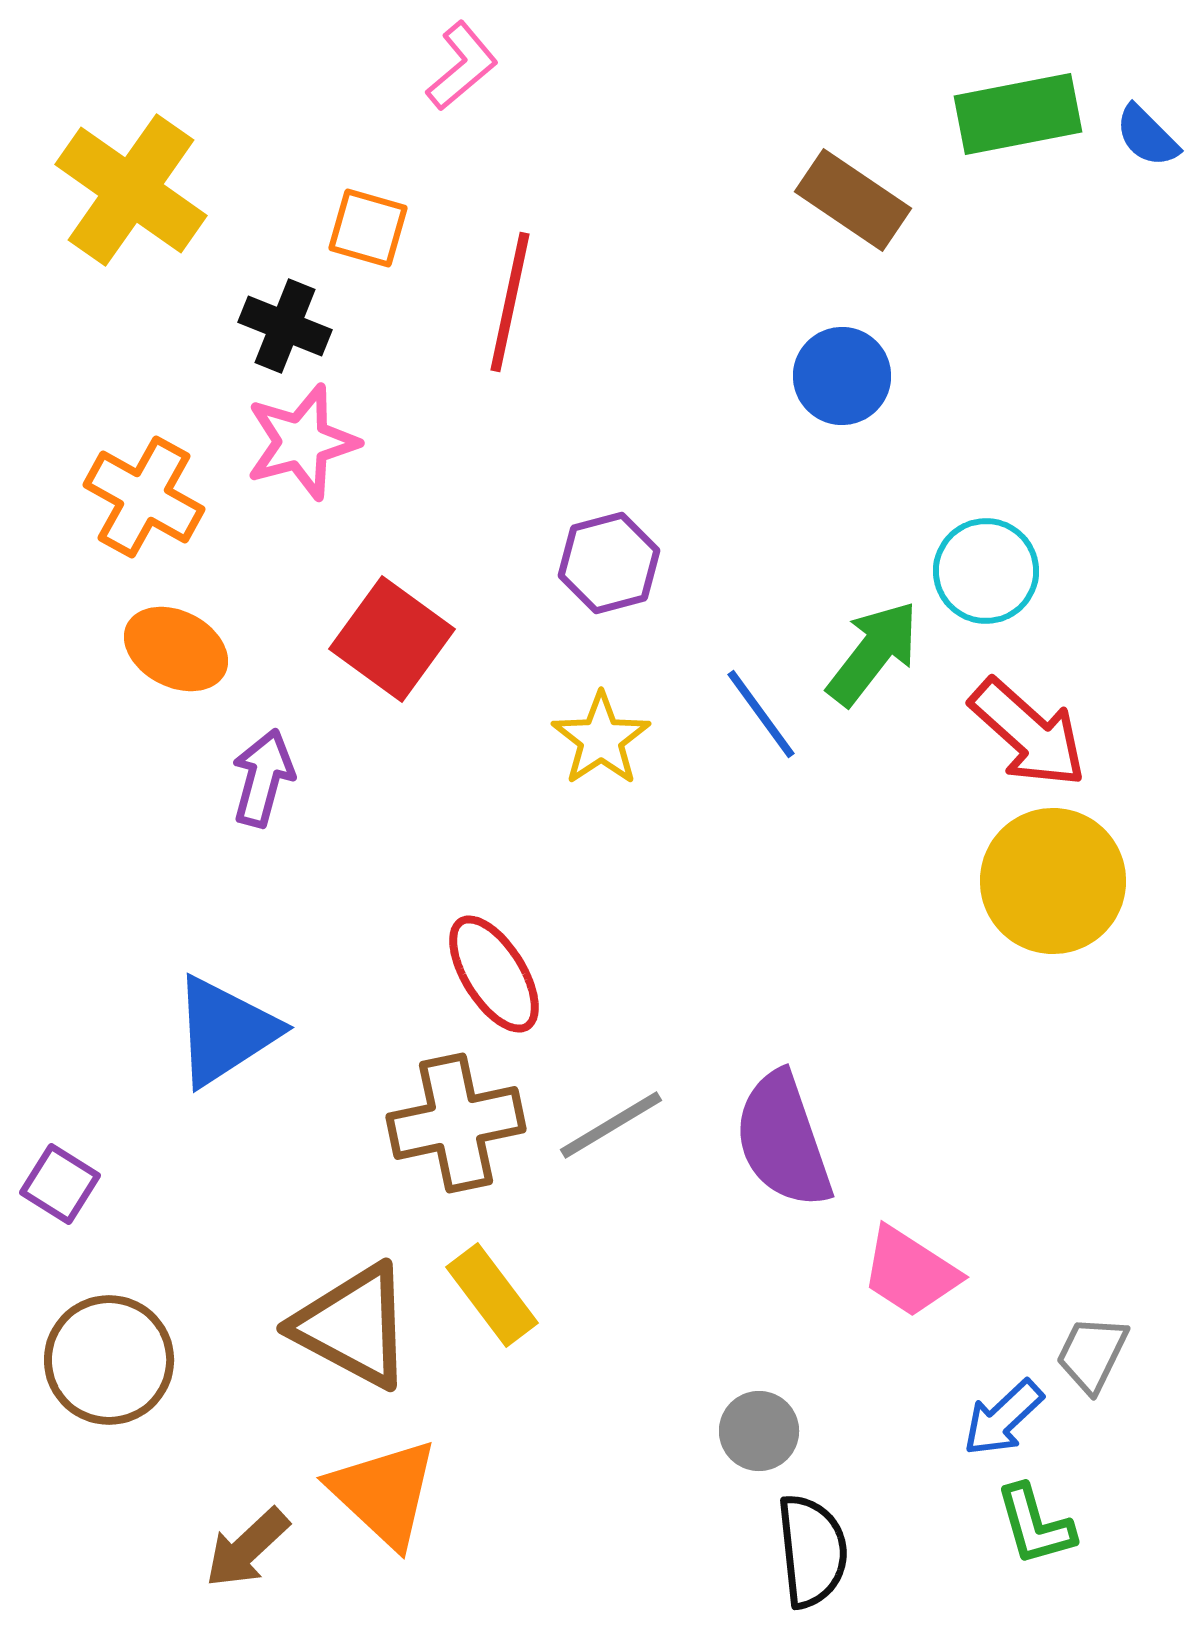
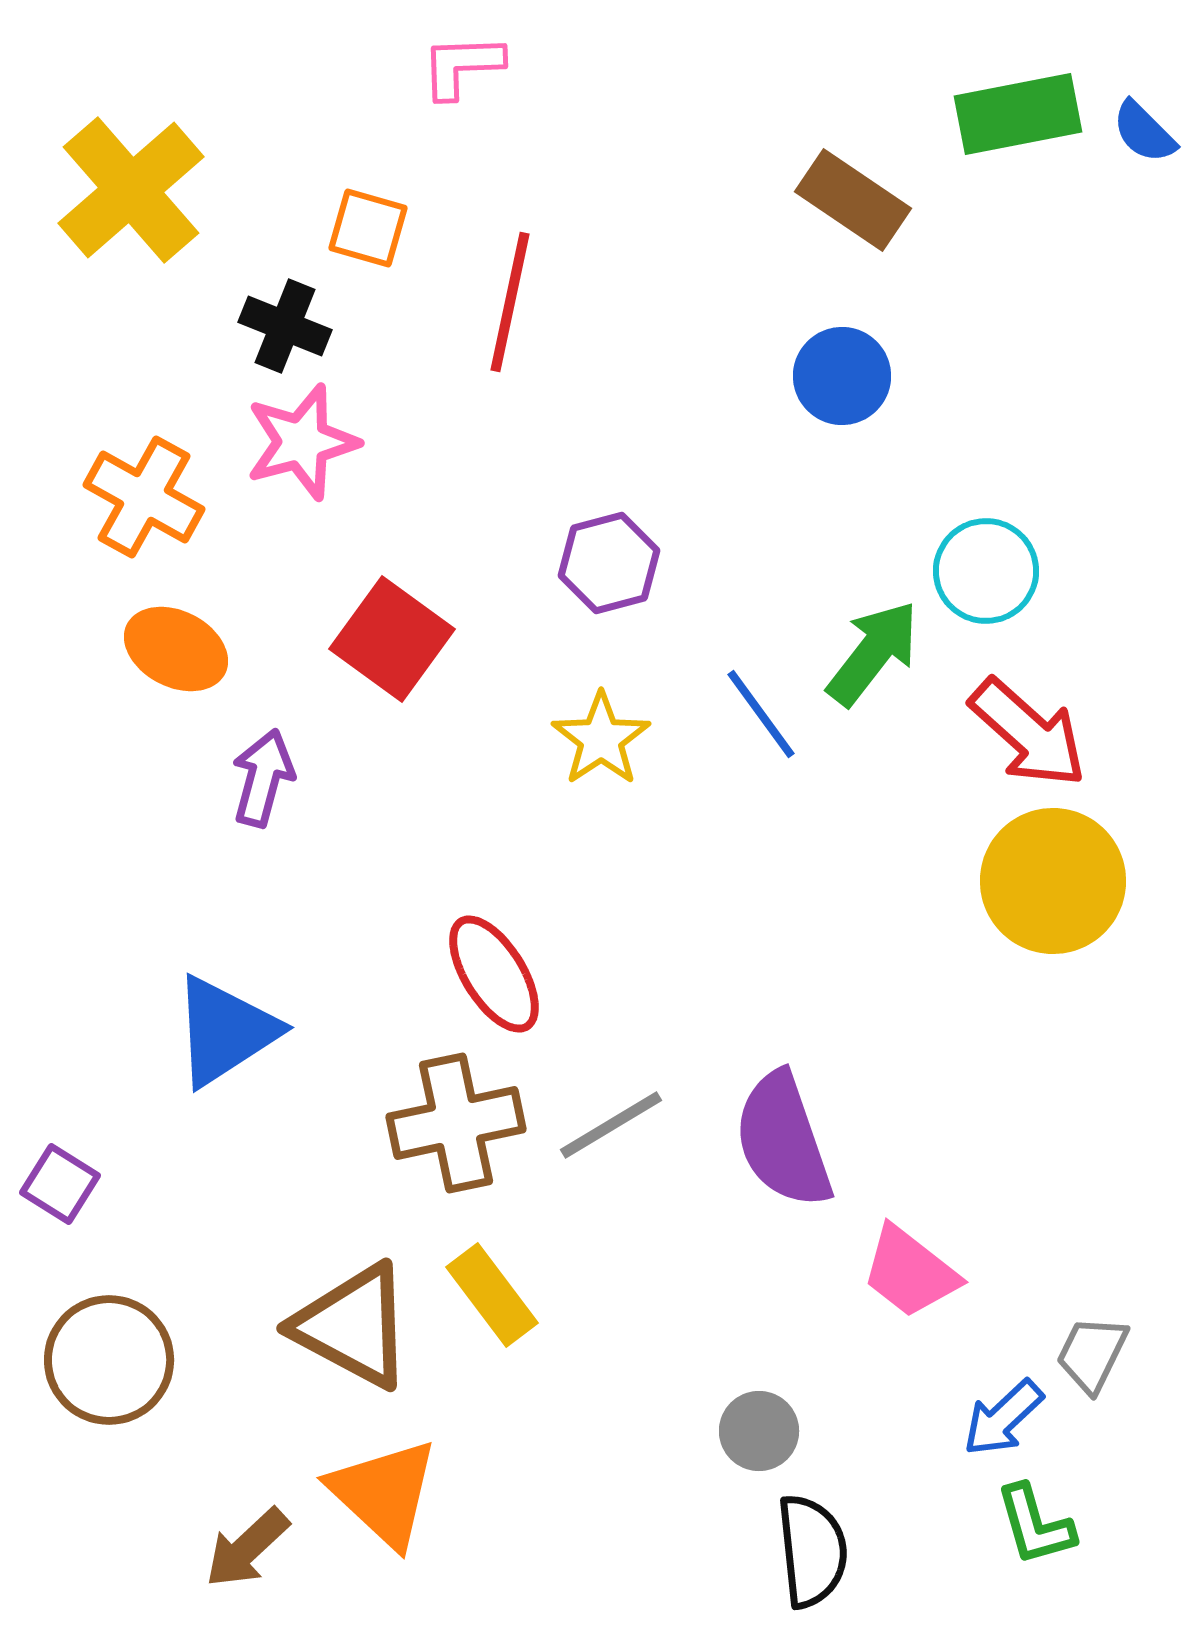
pink L-shape: rotated 142 degrees counterclockwise
blue semicircle: moved 3 px left, 4 px up
yellow cross: rotated 14 degrees clockwise
pink trapezoid: rotated 5 degrees clockwise
